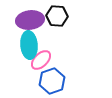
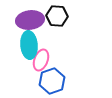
pink ellipse: rotated 25 degrees counterclockwise
